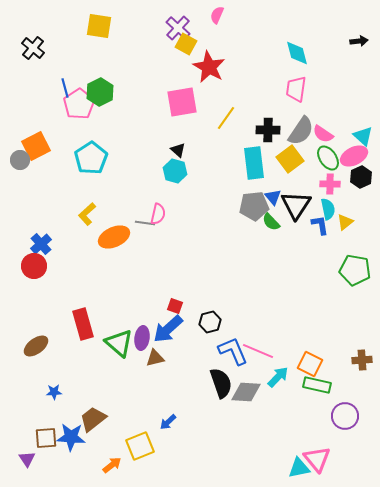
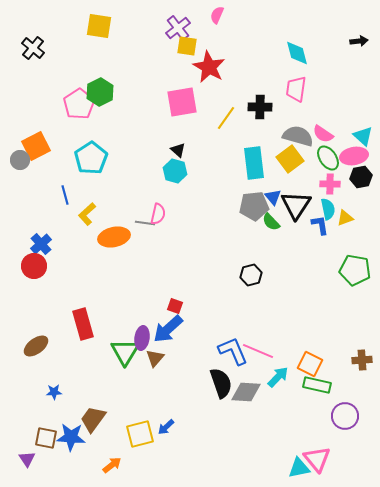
purple cross at (178, 28): rotated 10 degrees clockwise
yellow square at (186, 44): moved 1 px right, 2 px down; rotated 20 degrees counterclockwise
blue line at (65, 88): moved 107 px down
black cross at (268, 130): moved 8 px left, 23 px up
gray semicircle at (301, 131): moved 3 px left, 5 px down; rotated 108 degrees counterclockwise
pink ellipse at (354, 156): rotated 16 degrees clockwise
black hexagon at (361, 177): rotated 15 degrees clockwise
yellow triangle at (345, 222): moved 4 px up; rotated 18 degrees clockwise
orange ellipse at (114, 237): rotated 12 degrees clockwise
black hexagon at (210, 322): moved 41 px right, 47 px up
green triangle at (119, 343): moved 6 px right, 9 px down; rotated 20 degrees clockwise
brown triangle at (155, 358): rotated 36 degrees counterclockwise
brown trapezoid at (93, 419): rotated 16 degrees counterclockwise
blue arrow at (168, 422): moved 2 px left, 5 px down
brown square at (46, 438): rotated 15 degrees clockwise
yellow square at (140, 446): moved 12 px up; rotated 8 degrees clockwise
